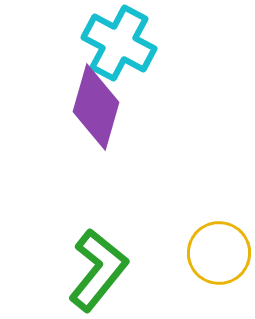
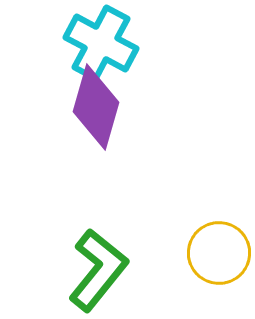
cyan cross: moved 18 px left
